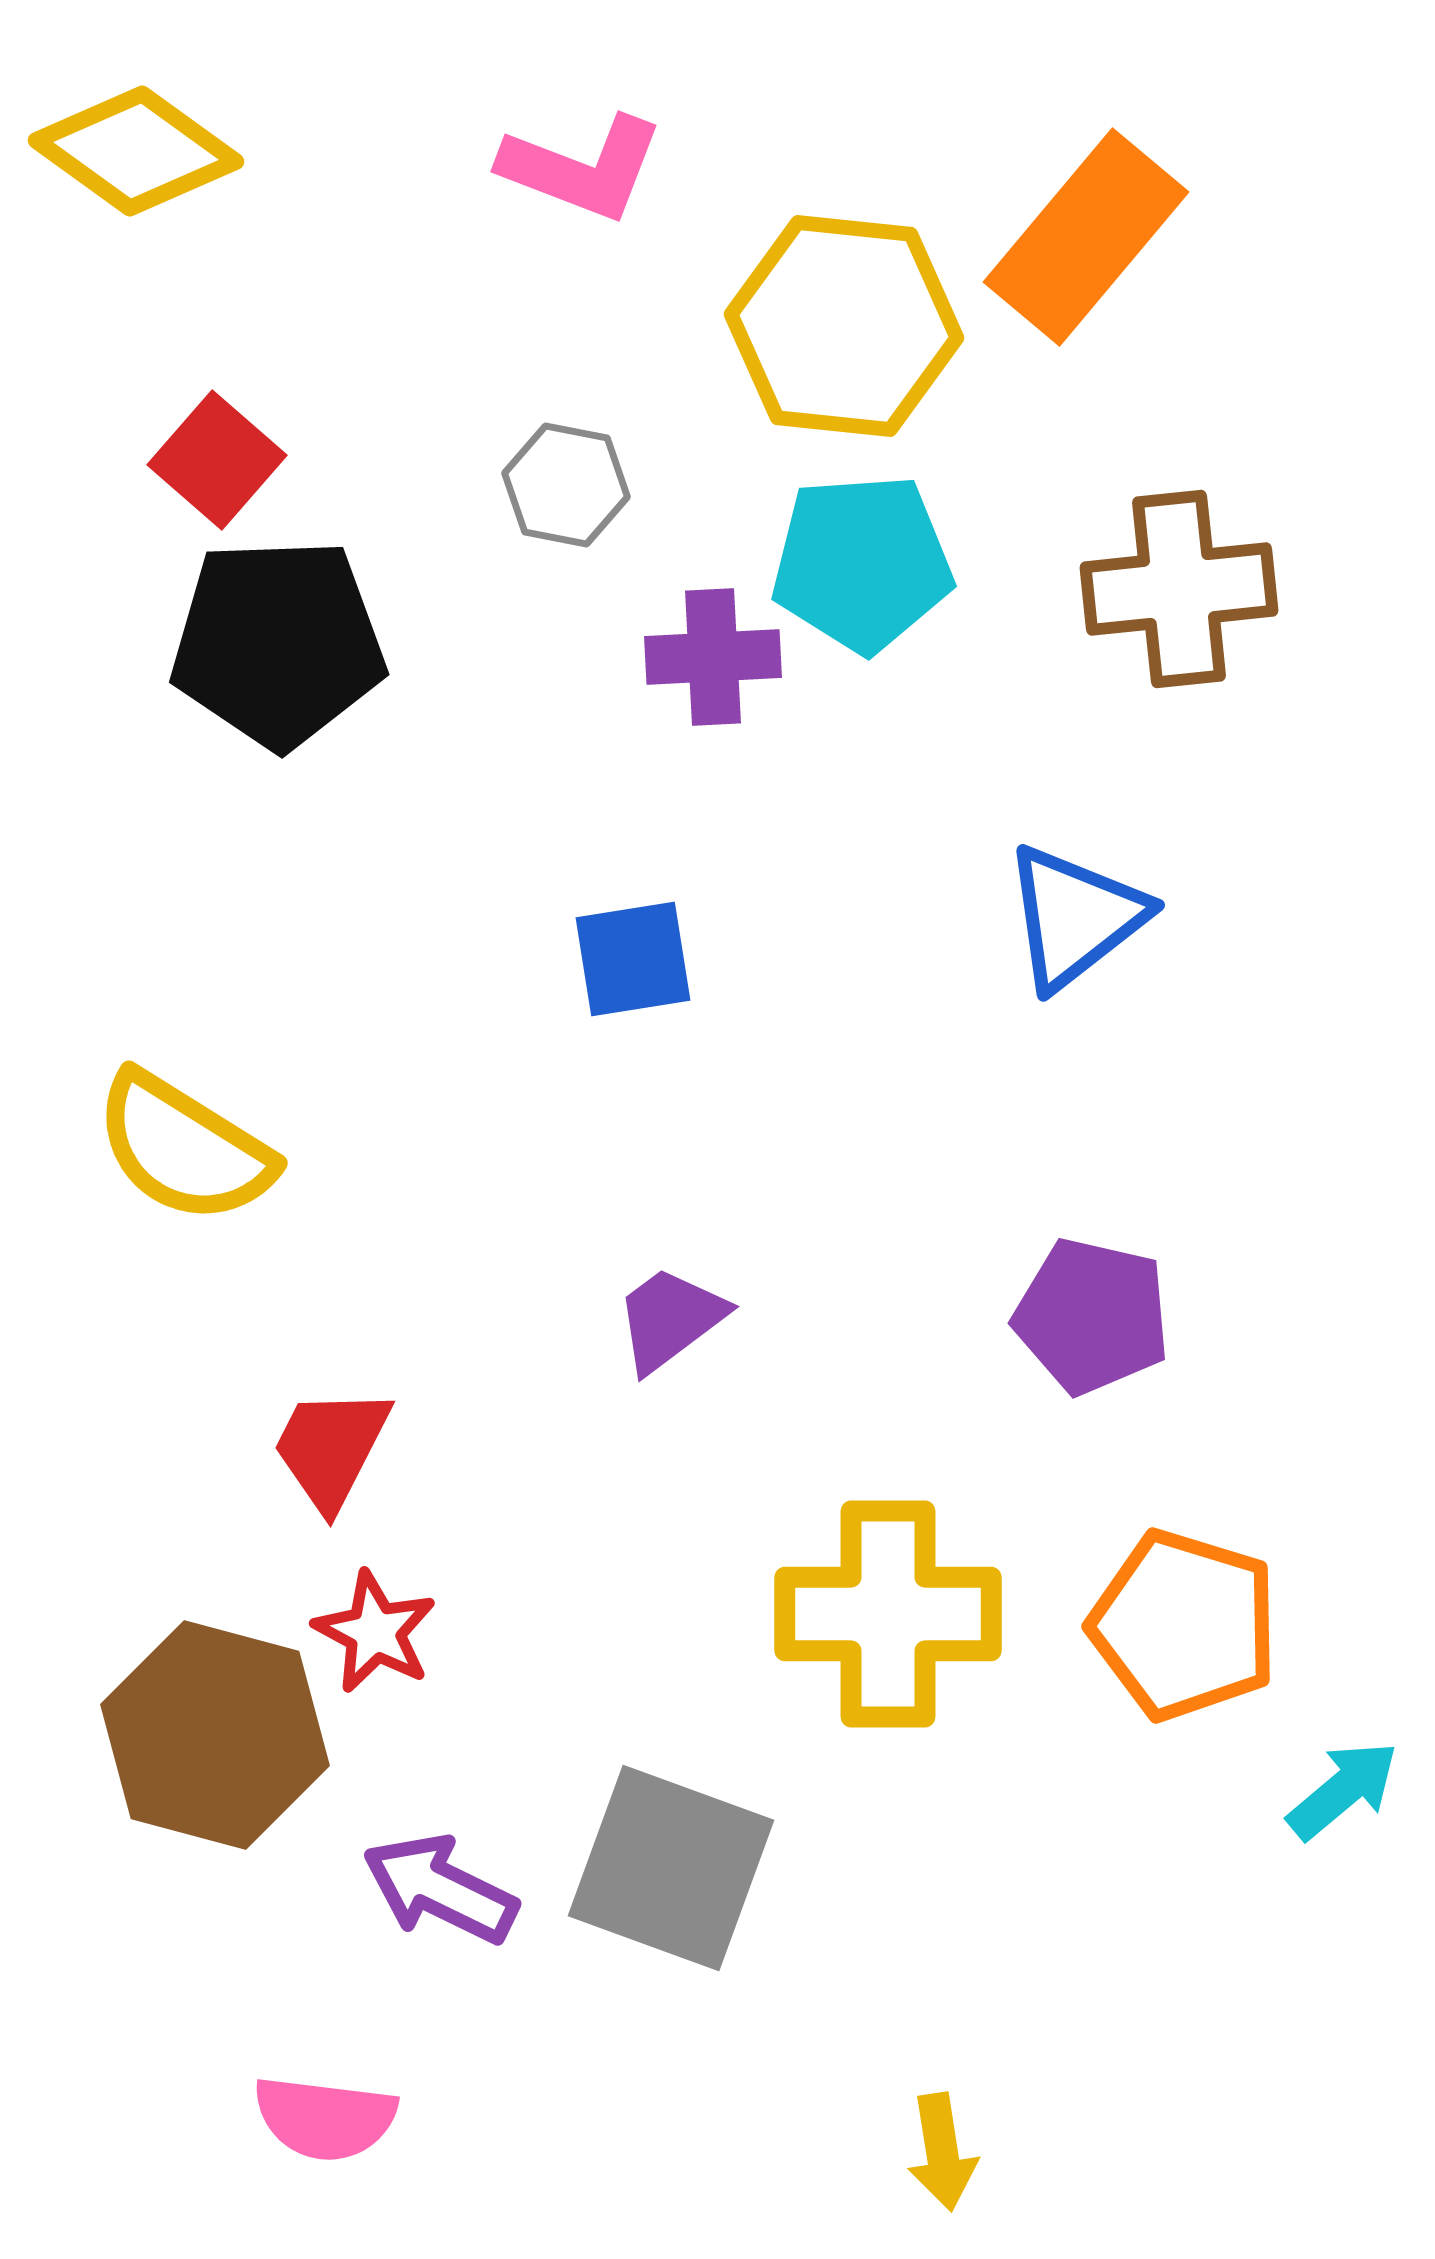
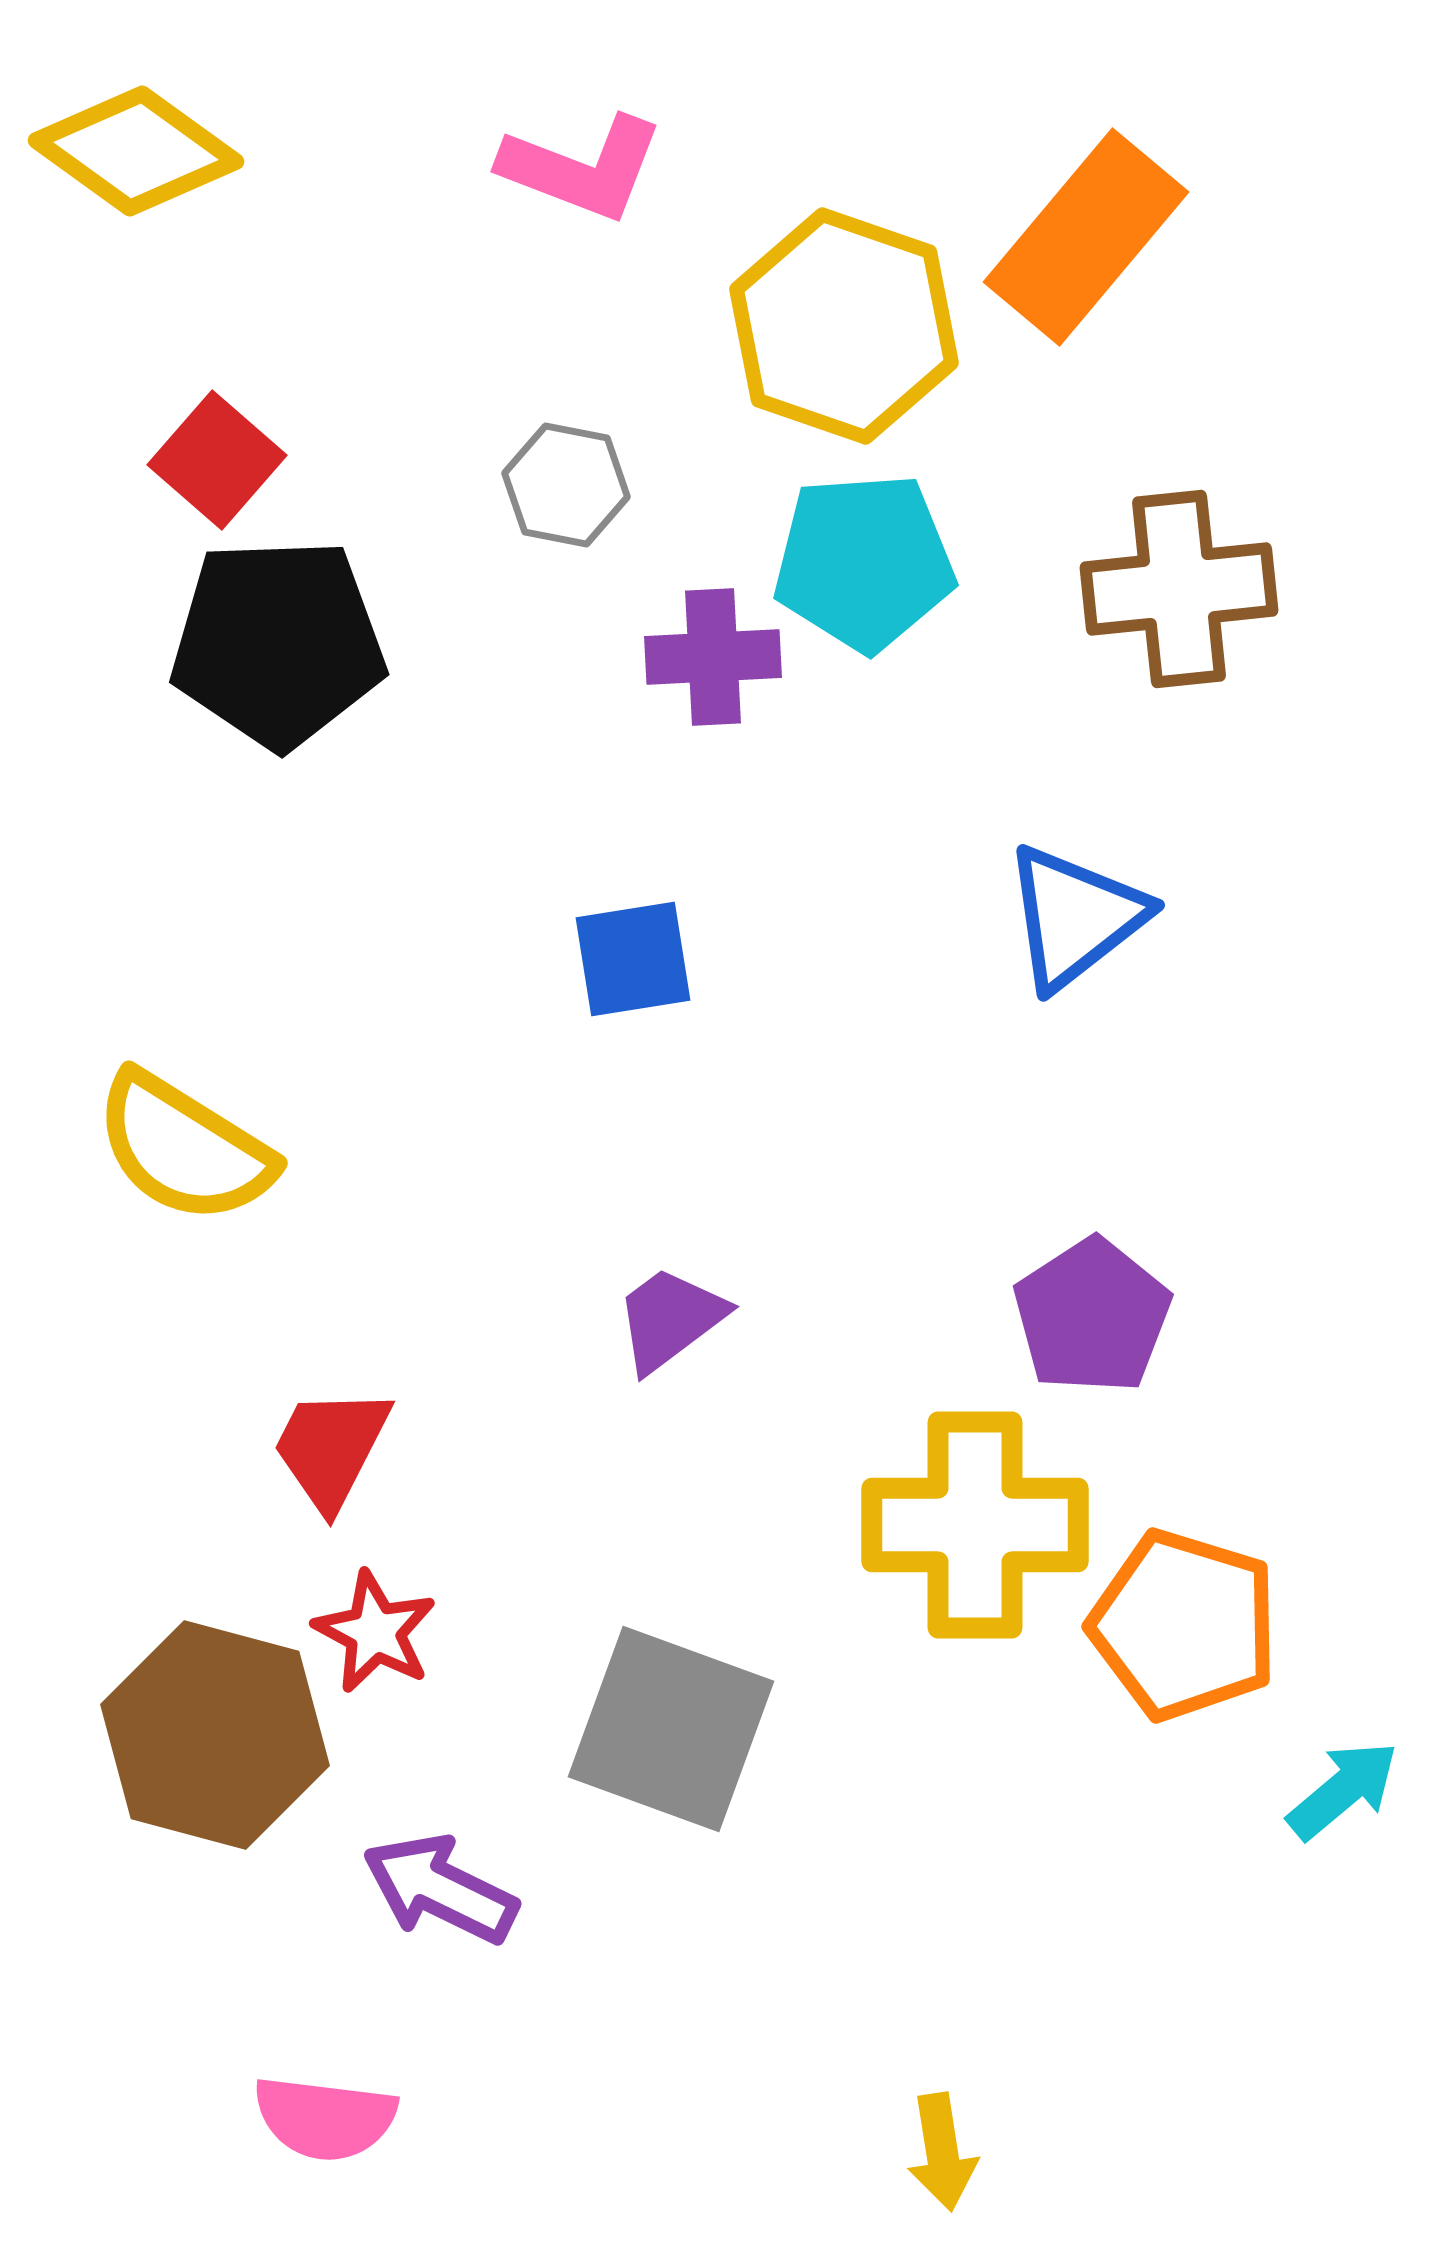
yellow hexagon: rotated 13 degrees clockwise
cyan pentagon: moved 2 px right, 1 px up
purple pentagon: rotated 26 degrees clockwise
yellow cross: moved 87 px right, 89 px up
gray square: moved 139 px up
